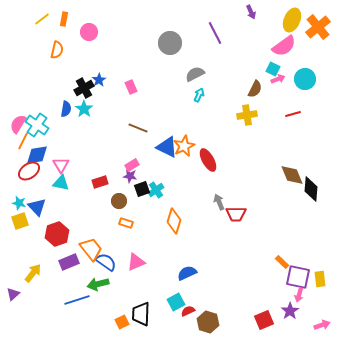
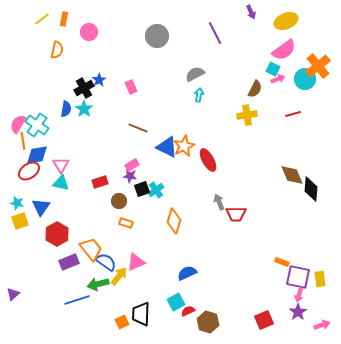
yellow ellipse at (292, 20): moved 6 px left, 1 px down; rotated 45 degrees clockwise
orange cross at (318, 27): moved 39 px down
gray circle at (170, 43): moved 13 px left, 7 px up
pink semicircle at (284, 46): moved 4 px down
cyan arrow at (199, 95): rotated 16 degrees counterclockwise
orange line at (23, 141): rotated 36 degrees counterclockwise
cyan star at (19, 203): moved 2 px left
blue triangle at (37, 207): moved 4 px right; rotated 18 degrees clockwise
red hexagon at (57, 234): rotated 10 degrees counterclockwise
orange rectangle at (282, 262): rotated 24 degrees counterclockwise
yellow arrow at (33, 273): moved 86 px right, 3 px down
purple star at (290, 311): moved 8 px right, 1 px down
